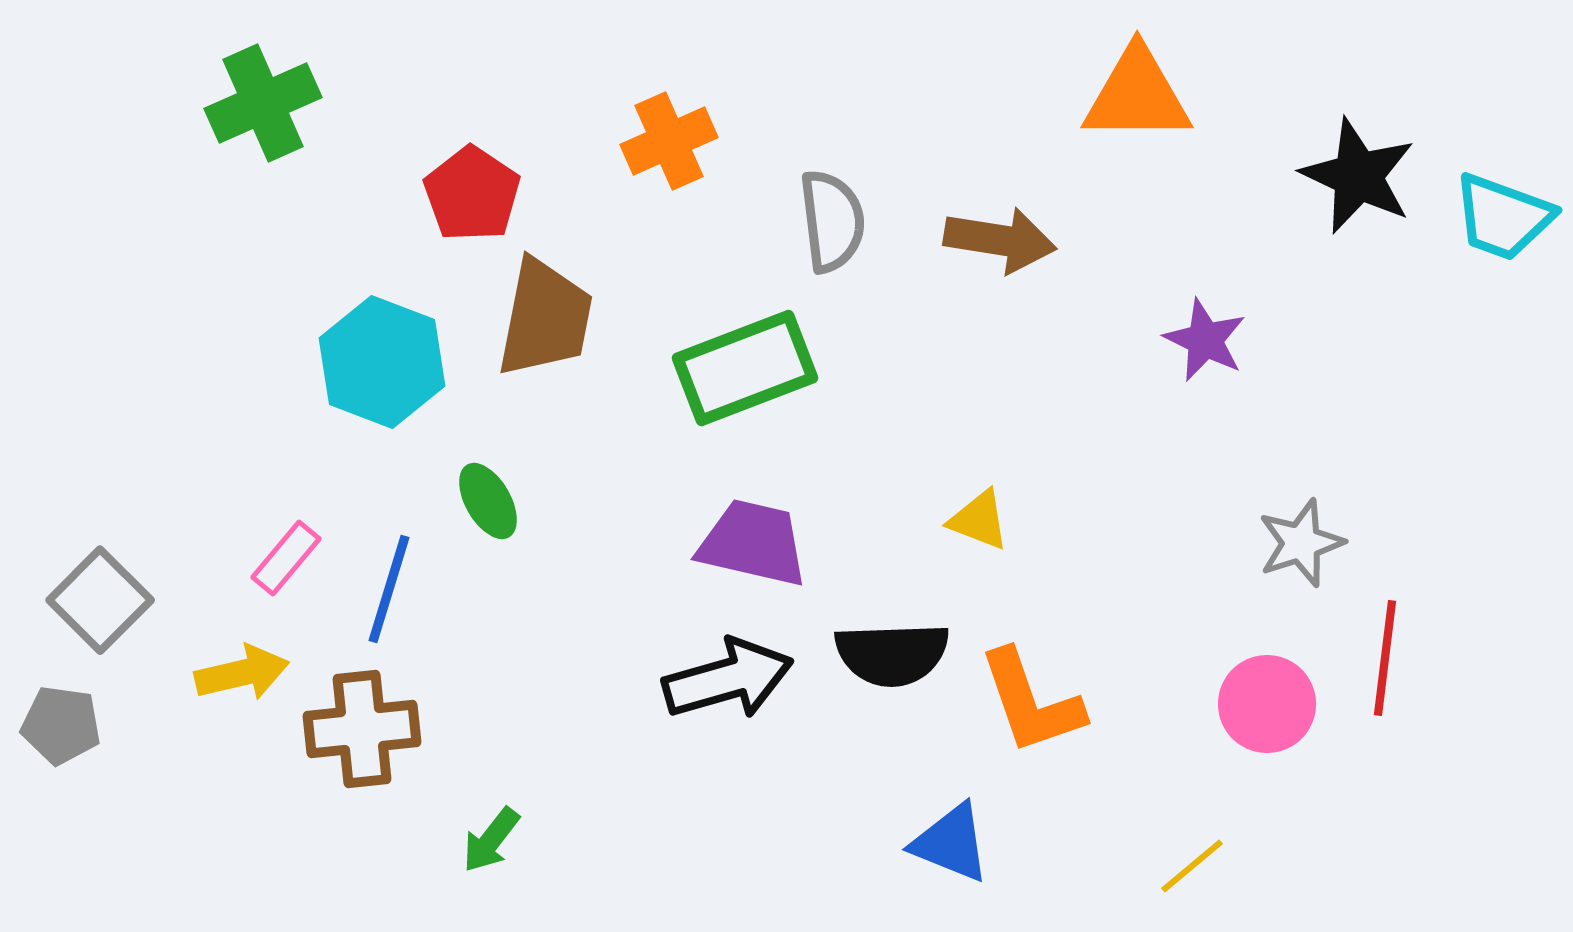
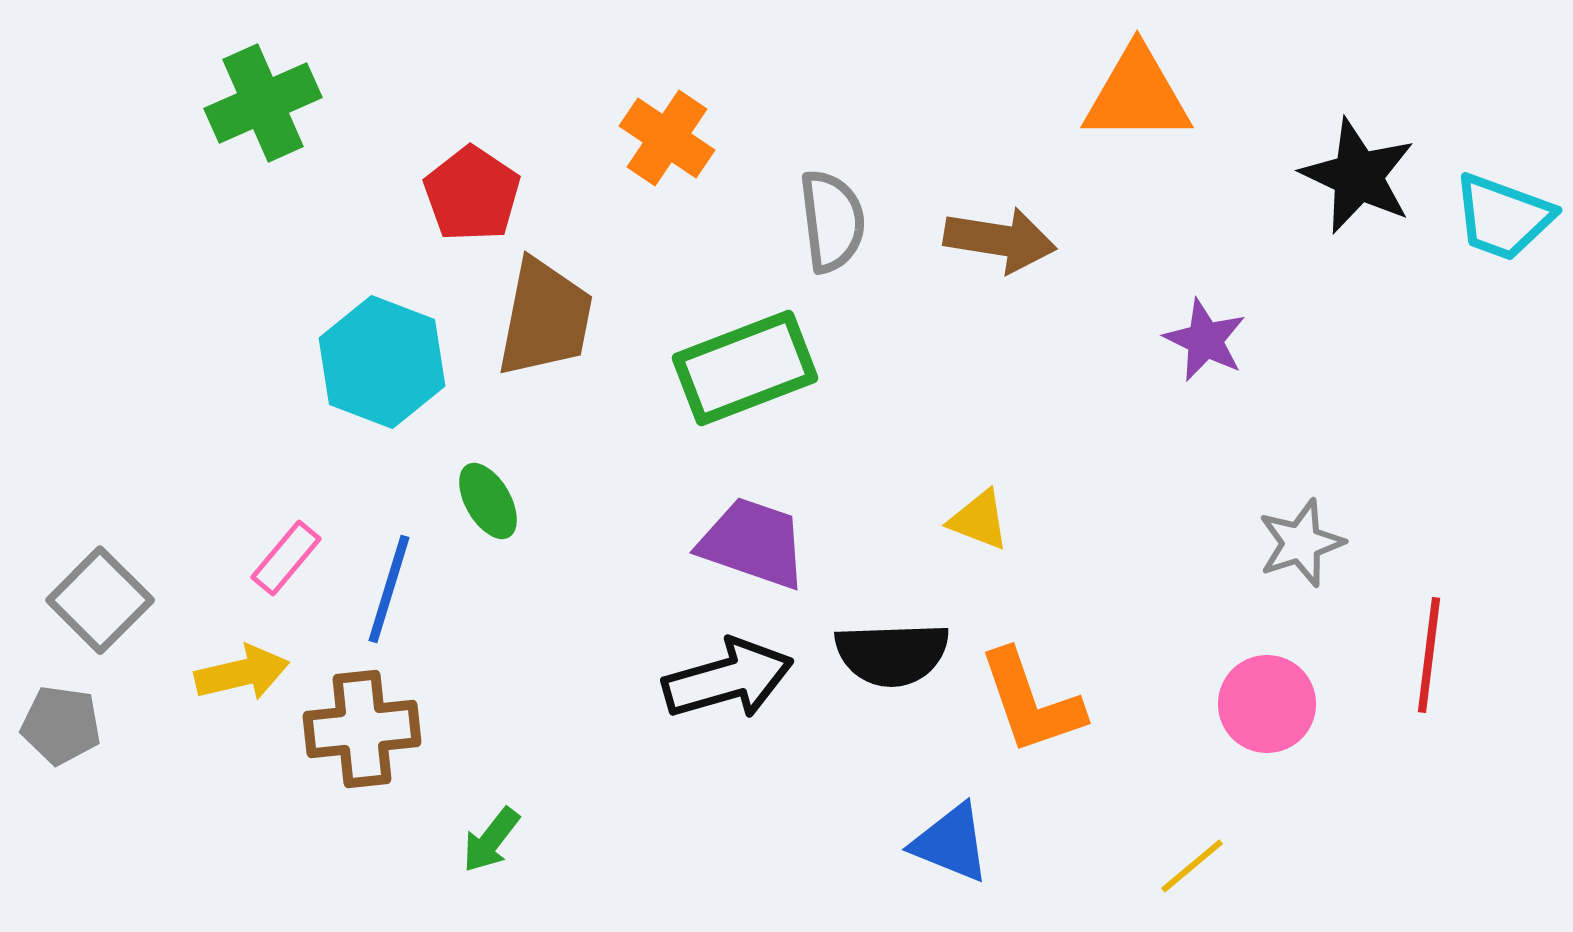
orange cross: moved 2 px left, 3 px up; rotated 32 degrees counterclockwise
purple trapezoid: rotated 6 degrees clockwise
red line: moved 44 px right, 3 px up
